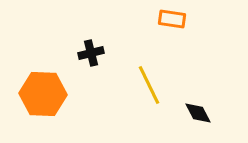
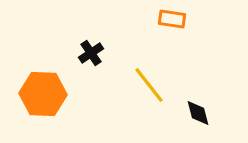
black cross: rotated 20 degrees counterclockwise
yellow line: rotated 12 degrees counterclockwise
black diamond: rotated 12 degrees clockwise
